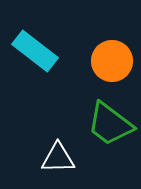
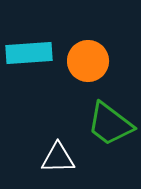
cyan rectangle: moved 6 px left, 2 px down; rotated 42 degrees counterclockwise
orange circle: moved 24 px left
